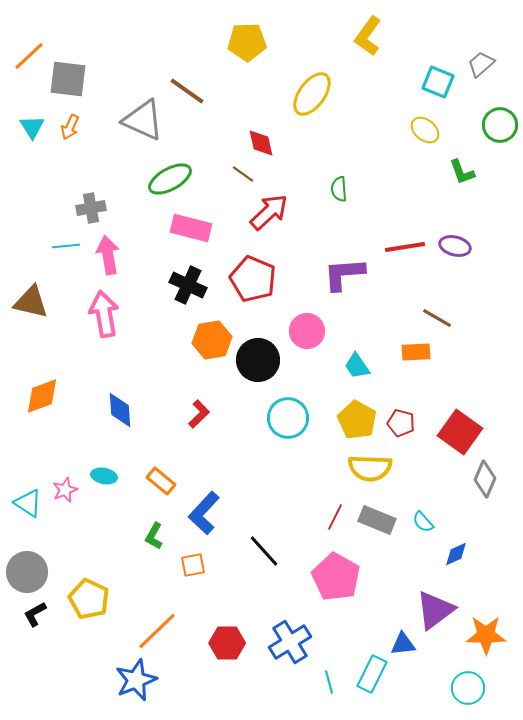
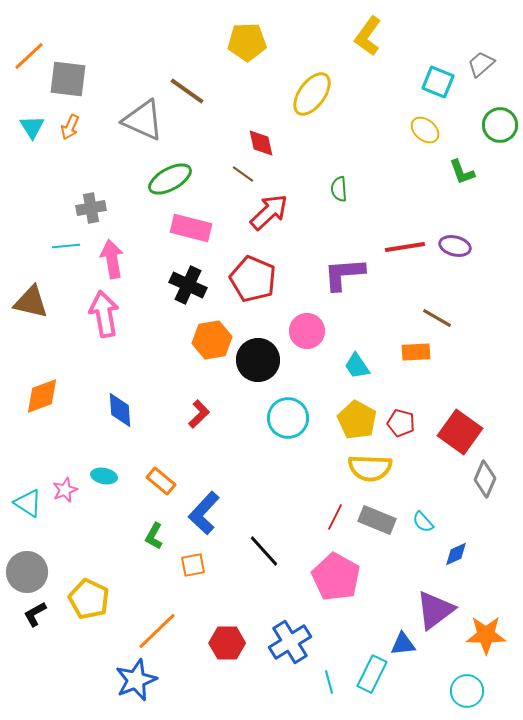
pink arrow at (108, 255): moved 4 px right, 4 px down
cyan circle at (468, 688): moved 1 px left, 3 px down
